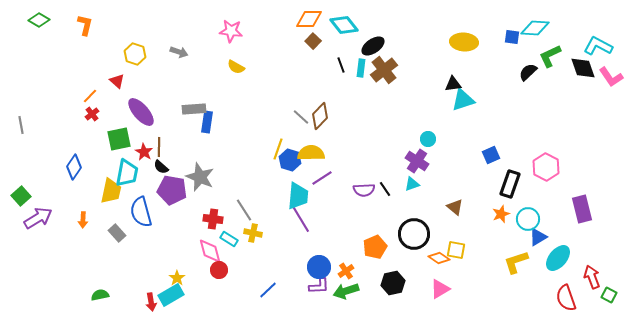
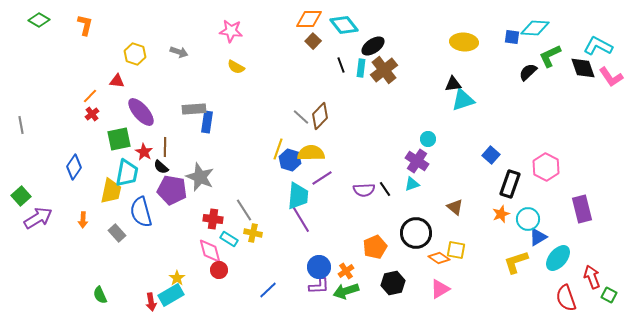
red triangle at (117, 81): rotated 35 degrees counterclockwise
brown line at (159, 147): moved 6 px right
blue square at (491, 155): rotated 24 degrees counterclockwise
black circle at (414, 234): moved 2 px right, 1 px up
green semicircle at (100, 295): rotated 102 degrees counterclockwise
